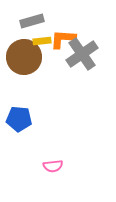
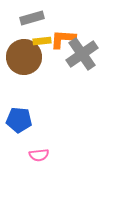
gray rectangle: moved 3 px up
blue pentagon: moved 1 px down
pink semicircle: moved 14 px left, 11 px up
